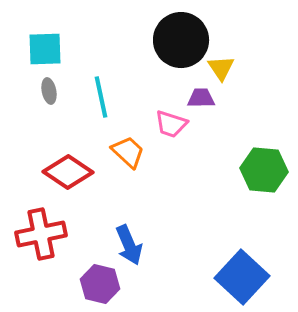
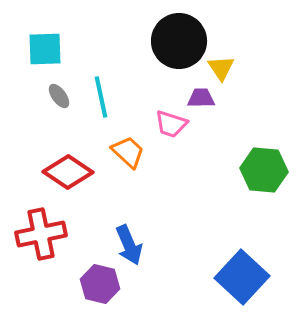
black circle: moved 2 px left, 1 px down
gray ellipse: moved 10 px right, 5 px down; rotated 25 degrees counterclockwise
